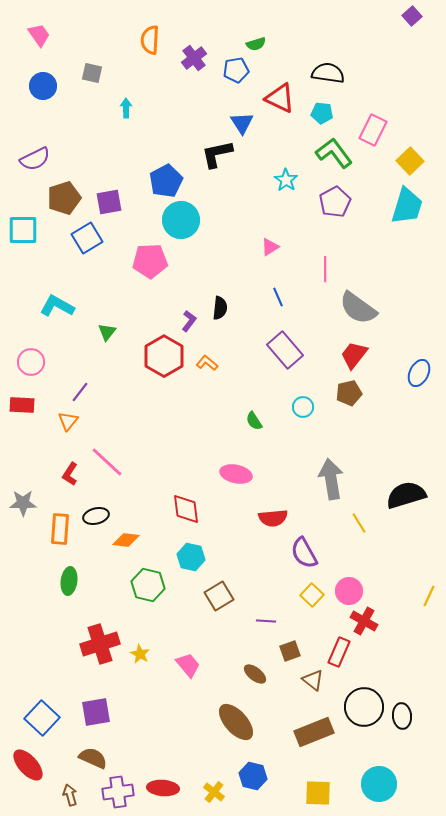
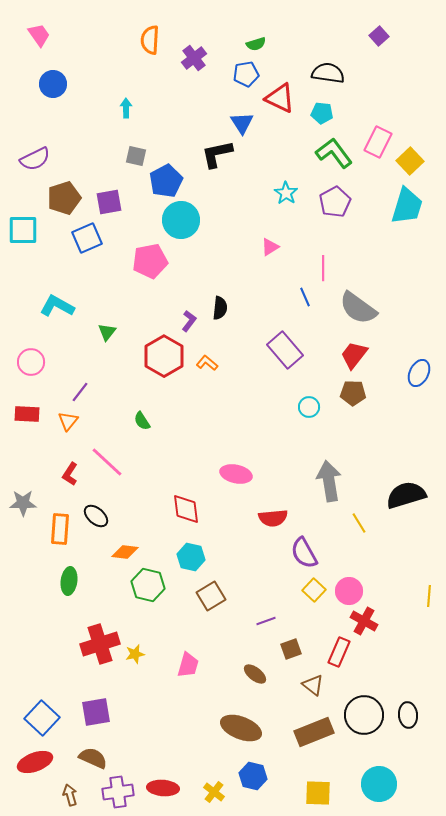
purple square at (412, 16): moved 33 px left, 20 px down
blue pentagon at (236, 70): moved 10 px right, 4 px down
gray square at (92, 73): moved 44 px right, 83 px down
blue circle at (43, 86): moved 10 px right, 2 px up
pink rectangle at (373, 130): moved 5 px right, 12 px down
cyan star at (286, 180): moved 13 px down
blue square at (87, 238): rotated 8 degrees clockwise
pink pentagon at (150, 261): rotated 8 degrees counterclockwise
pink line at (325, 269): moved 2 px left, 1 px up
blue line at (278, 297): moved 27 px right
brown pentagon at (349, 393): moved 4 px right; rotated 15 degrees clockwise
red rectangle at (22, 405): moved 5 px right, 9 px down
cyan circle at (303, 407): moved 6 px right
green semicircle at (254, 421): moved 112 px left
gray arrow at (331, 479): moved 2 px left, 2 px down
black ellipse at (96, 516): rotated 55 degrees clockwise
orange diamond at (126, 540): moved 1 px left, 12 px down
yellow square at (312, 595): moved 2 px right, 5 px up
brown square at (219, 596): moved 8 px left
yellow line at (429, 596): rotated 20 degrees counterclockwise
purple line at (266, 621): rotated 24 degrees counterclockwise
brown square at (290, 651): moved 1 px right, 2 px up
yellow star at (140, 654): moved 5 px left; rotated 30 degrees clockwise
pink trapezoid at (188, 665): rotated 56 degrees clockwise
brown triangle at (313, 680): moved 5 px down
black circle at (364, 707): moved 8 px down
black ellipse at (402, 716): moved 6 px right, 1 px up
brown ellipse at (236, 722): moved 5 px right, 6 px down; rotated 27 degrees counterclockwise
red ellipse at (28, 765): moved 7 px right, 3 px up; rotated 68 degrees counterclockwise
